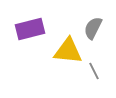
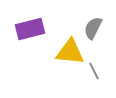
yellow triangle: moved 2 px right, 1 px down
